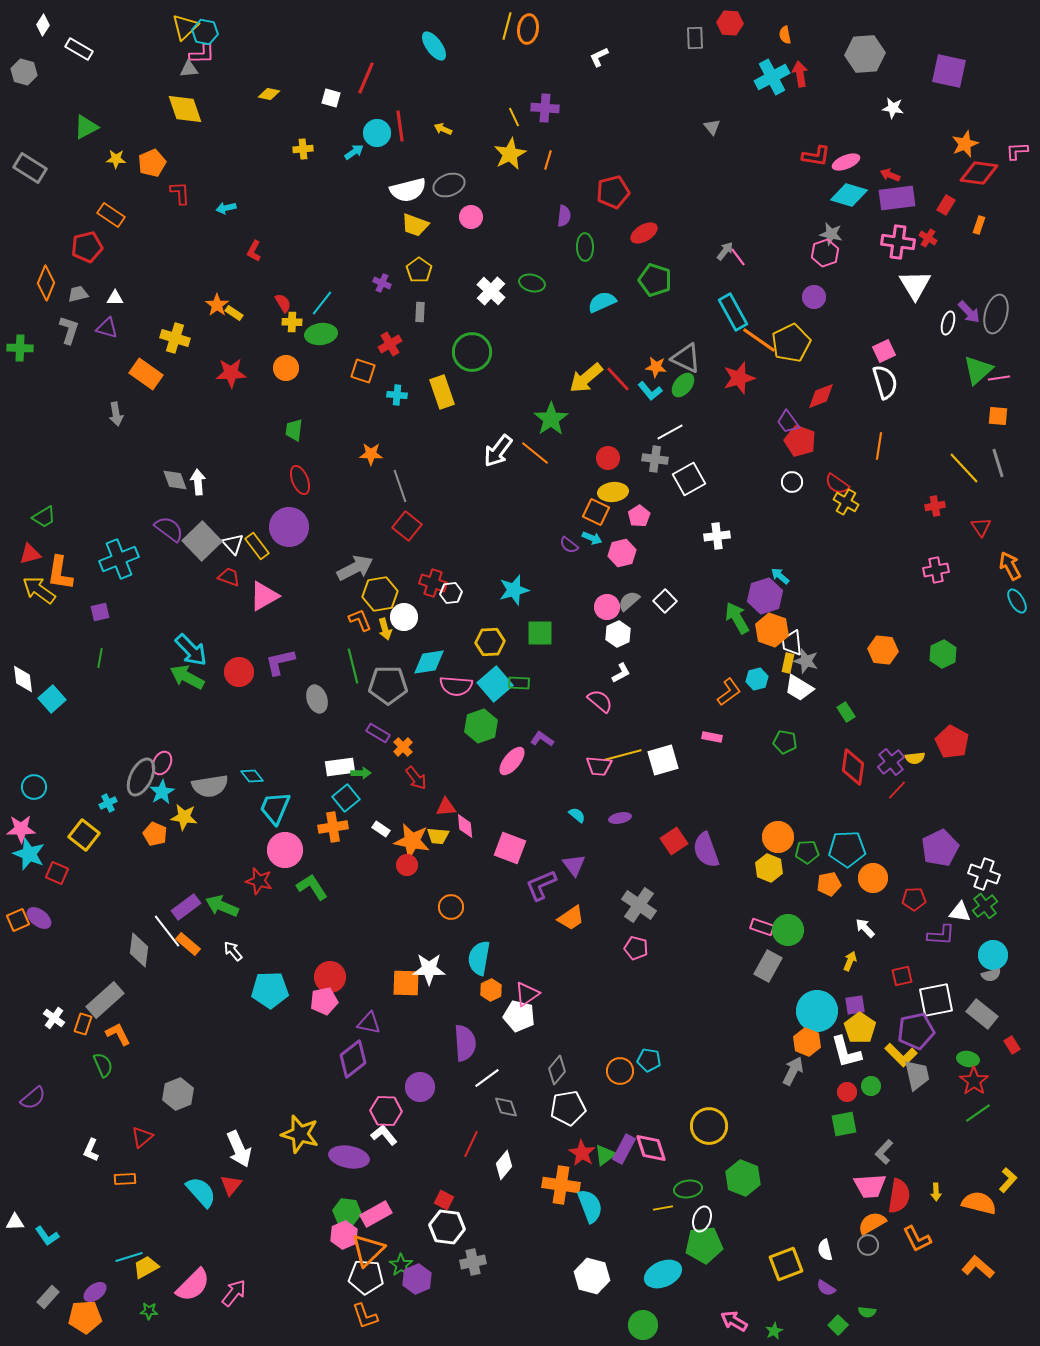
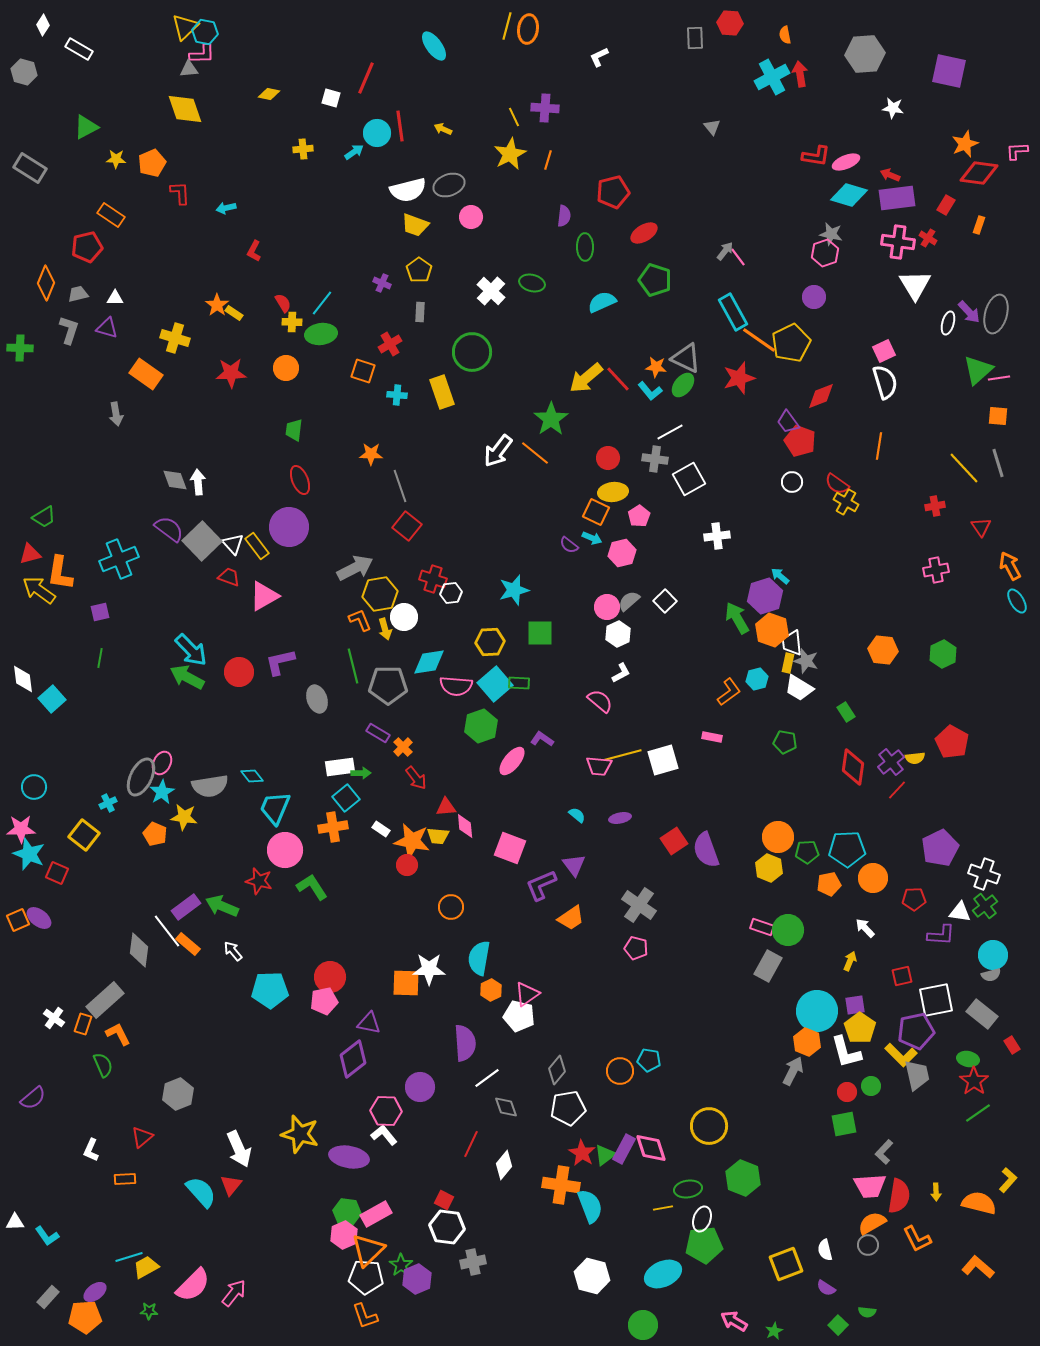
red cross at (433, 583): moved 4 px up
